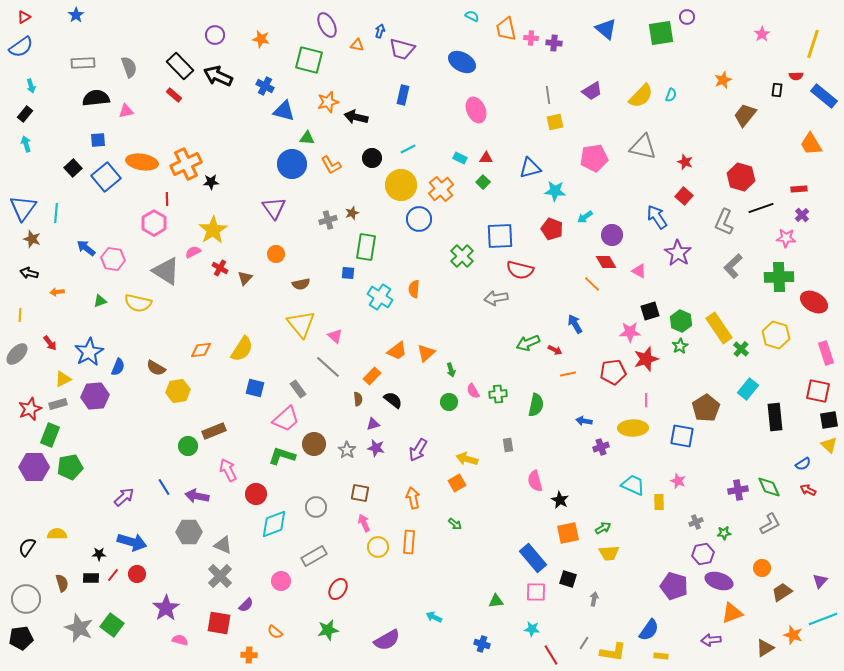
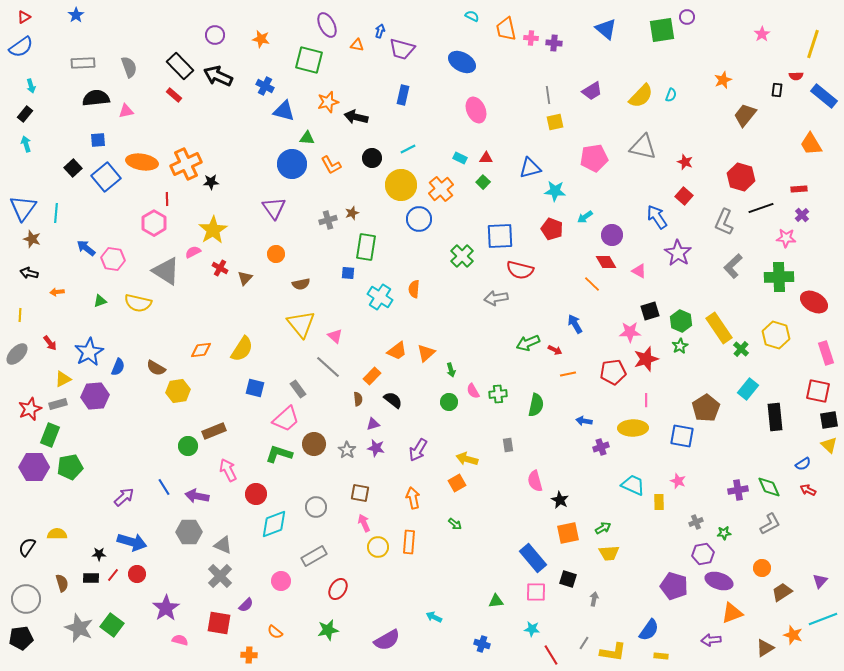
green square at (661, 33): moved 1 px right, 3 px up
green L-shape at (282, 456): moved 3 px left, 2 px up
